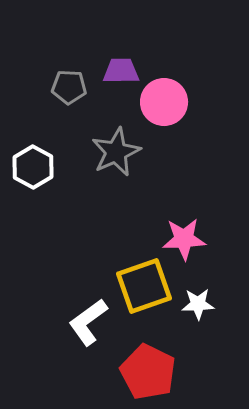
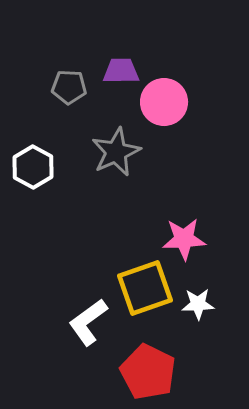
yellow square: moved 1 px right, 2 px down
